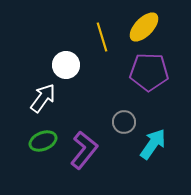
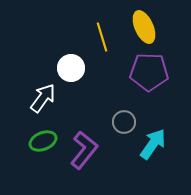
yellow ellipse: rotated 68 degrees counterclockwise
white circle: moved 5 px right, 3 px down
